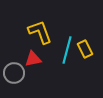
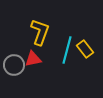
yellow L-shape: rotated 40 degrees clockwise
yellow rectangle: rotated 12 degrees counterclockwise
gray circle: moved 8 px up
